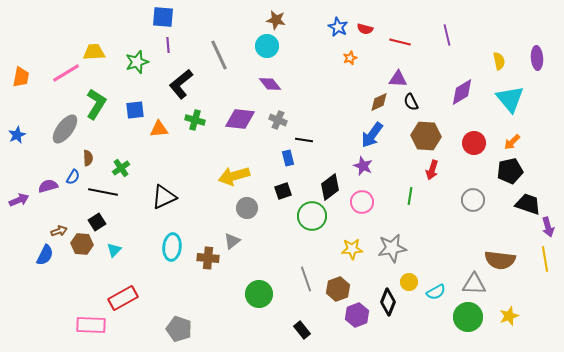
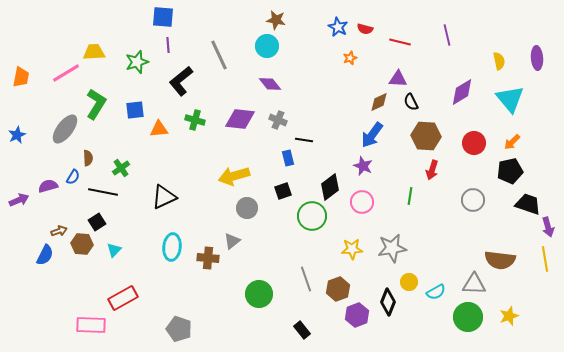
black L-shape at (181, 84): moved 3 px up
